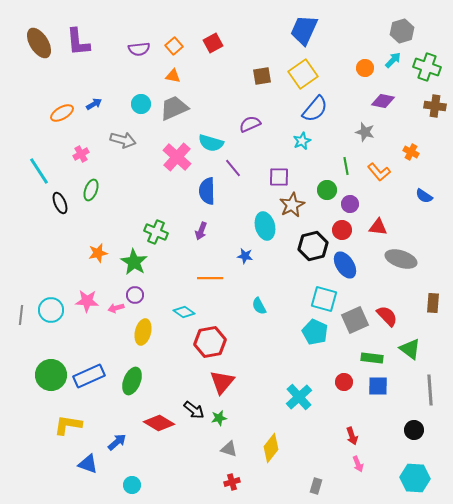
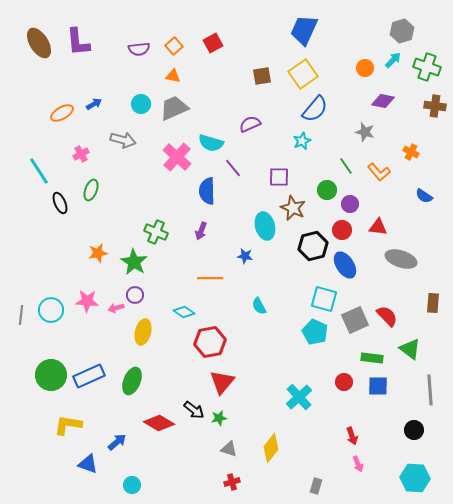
green line at (346, 166): rotated 24 degrees counterclockwise
brown star at (292, 205): moved 1 px right, 3 px down; rotated 20 degrees counterclockwise
